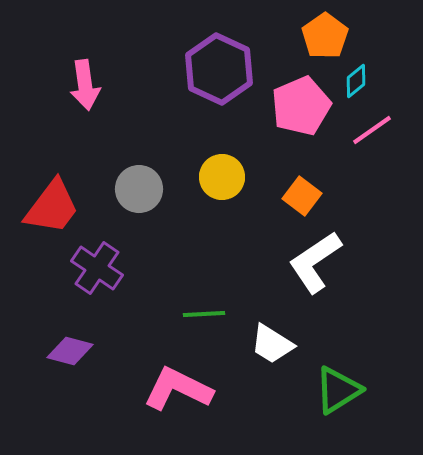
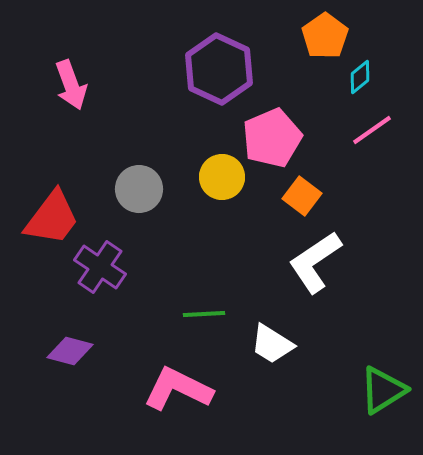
cyan diamond: moved 4 px right, 4 px up
pink arrow: moved 14 px left; rotated 12 degrees counterclockwise
pink pentagon: moved 29 px left, 32 px down
red trapezoid: moved 11 px down
purple cross: moved 3 px right, 1 px up
green triangle: moved 45 px right
